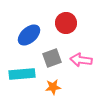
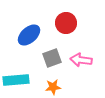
cyan rectangle: moved 6 px left, 6 px down
